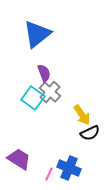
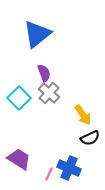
gray cross: moved 1 px left, 1 px down
cyan square: moved 14 px left; rotated 10 degrees clockwise
yellow arrow: moved 1 px right
black semicircle: moved 5 px down
